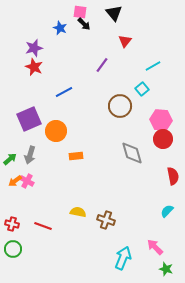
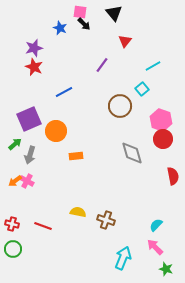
pink hexagon: rotated 15 degrees clockwise
green arrow: moved 5 px right, 15 px up
cyan semicircle: moved 11 px left, 14 px down
